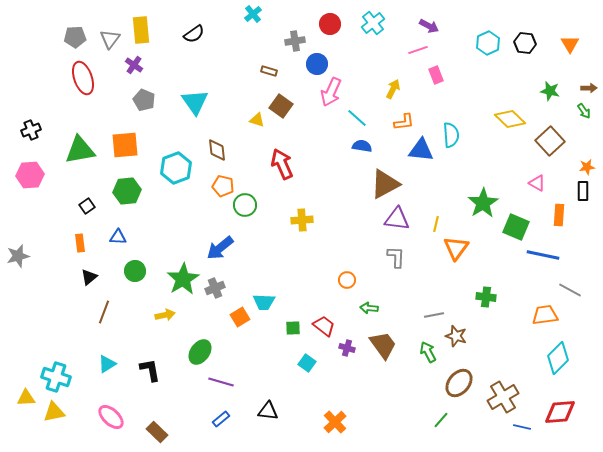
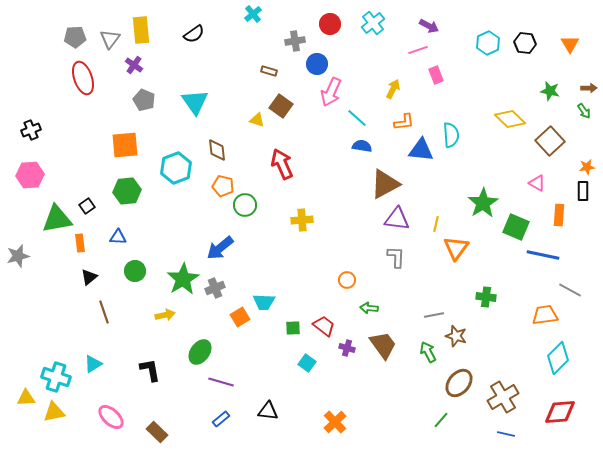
green triangle at (80, 150): moved 23 px left, 69 px down
brown line at (104, 312): rotated 40 degrees counterclockwise
cyan triangle at (107, 364): moved 14 px left
blue line at (522, 427): moved 16 px left, 7 px down
